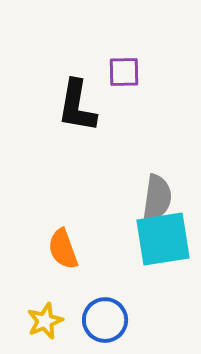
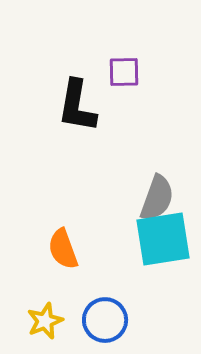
gray semicircle: rotated 12 degrees clockwise
